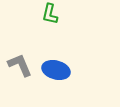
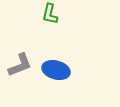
gray L-shape: rotated 92 degrees clockwise
